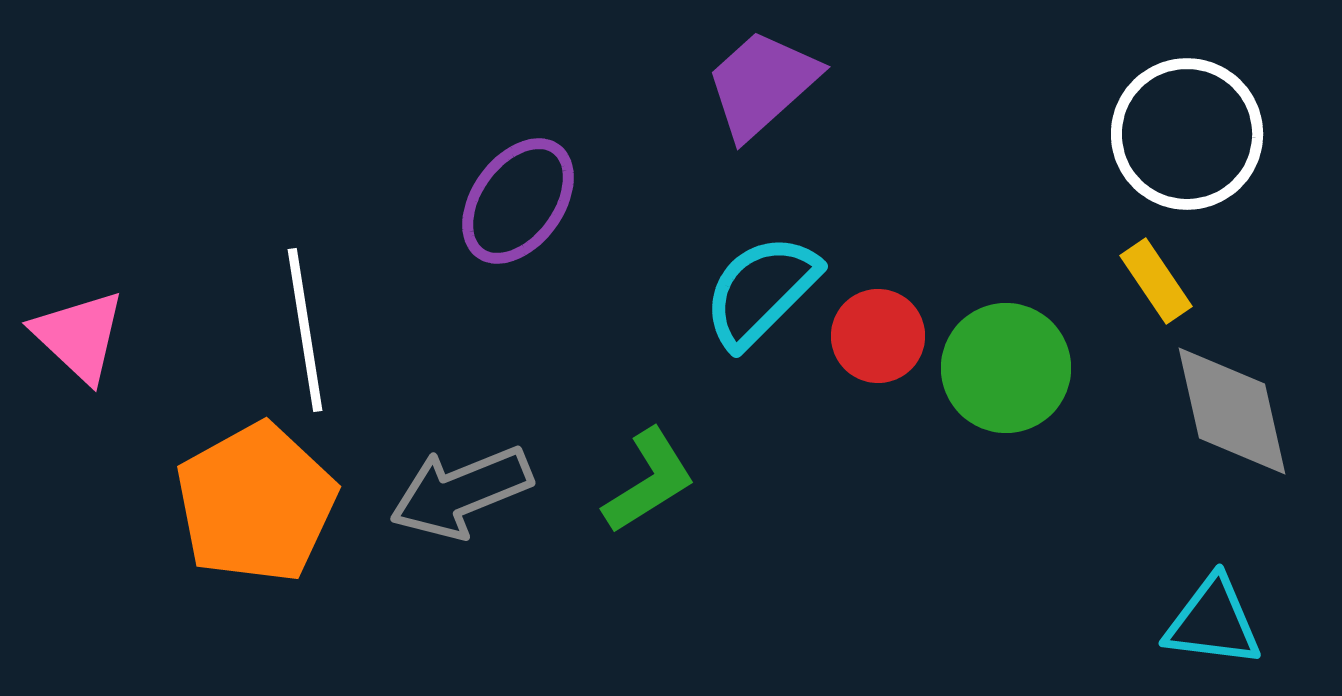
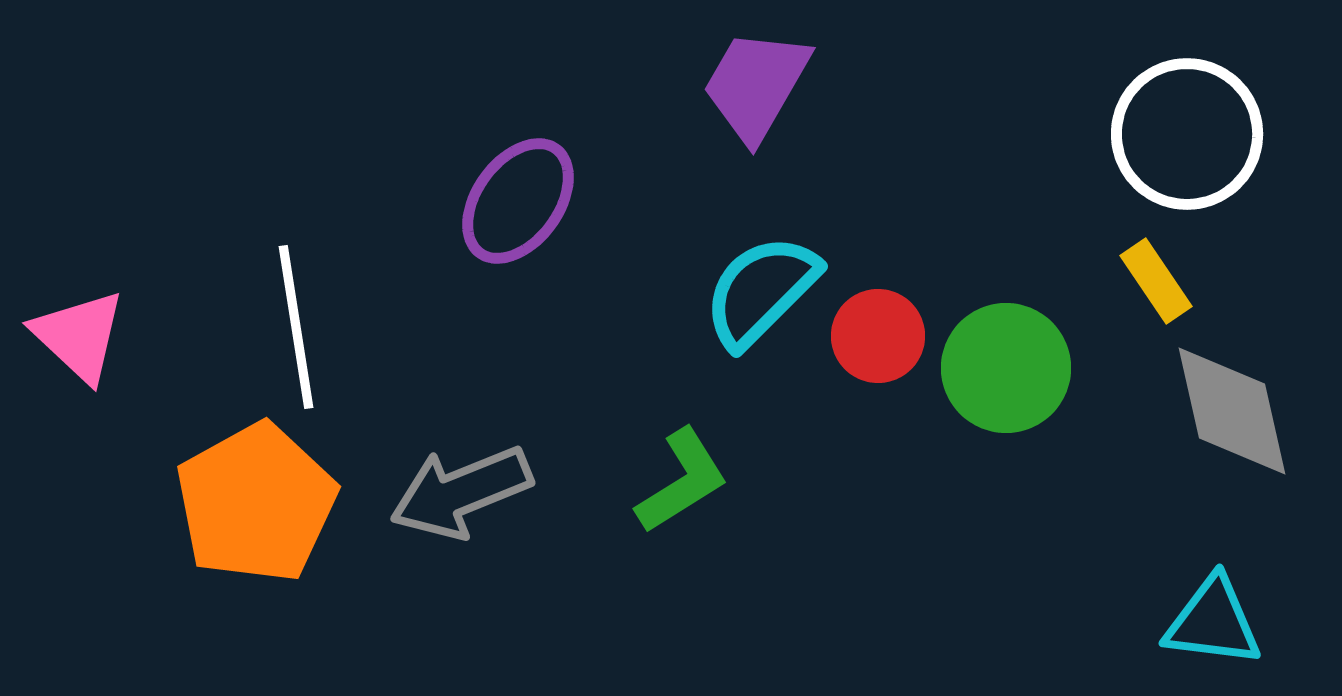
purple trapezoid: moved 6 px left, 1 px down; rotated 18 degrees counterclockwise
white line: moved 9 px left, 3 px up
green L-shape: moved 33 px right
